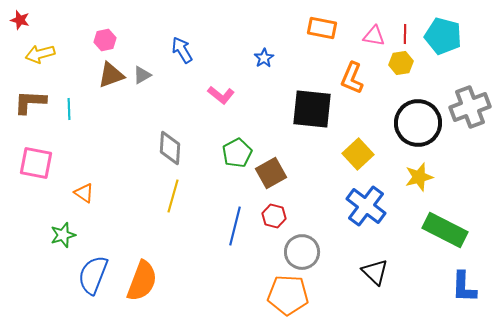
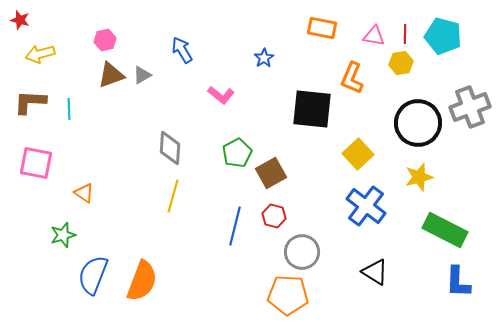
black triangle: rotated 12 degrees counterclockwise
blue L-shape: moved 6 px left, 5 px up
